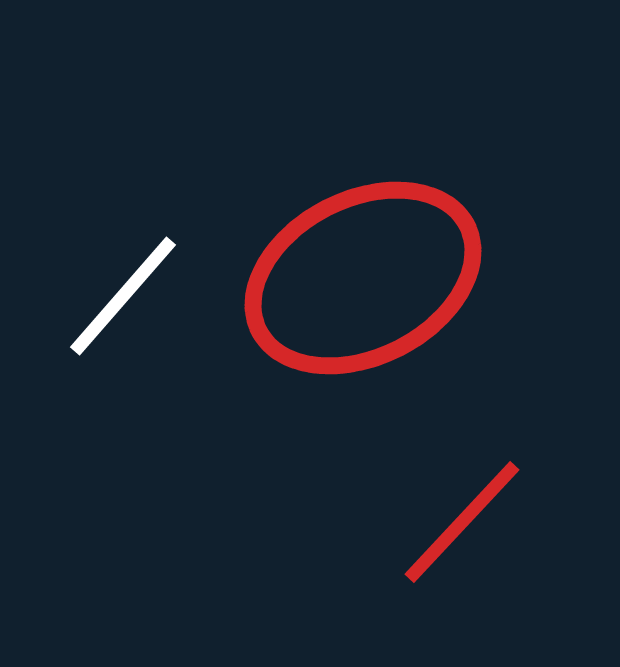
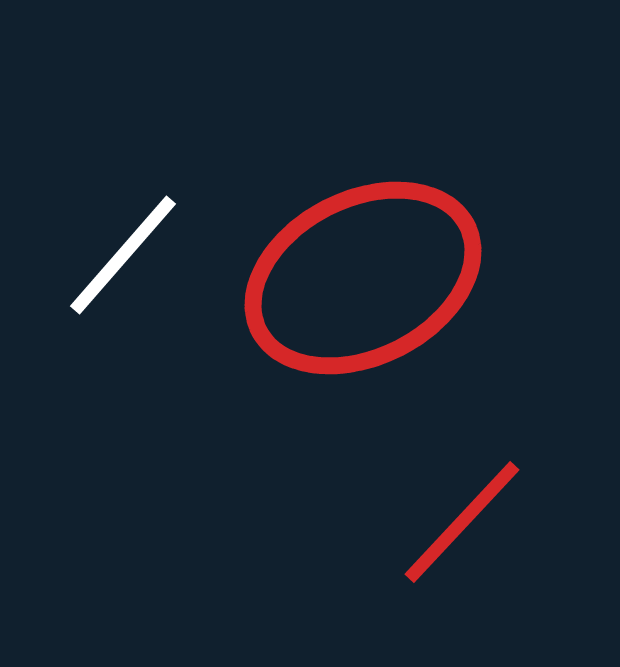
white line: moved 41 px up
